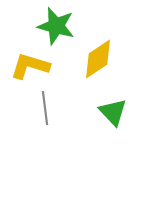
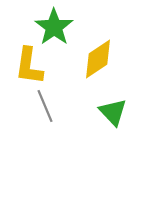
green star: moved 2 px left, 1 px down; rotated 21 degrees clockwise
yellow L-shape: moved 1 px left; rotated 99 degrees counterclockwise
gray line: moved 2 px up; rotated 16 degrees counterclockwise
